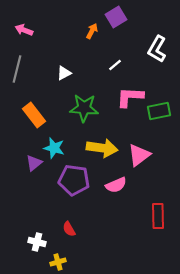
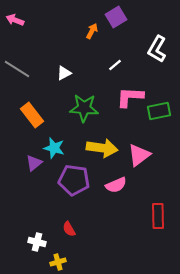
pink arrow: moved 9 px left, 10 px up
gray line: rotated 72 degrees counterclockwise
orange rectangle: moved 2 px left
